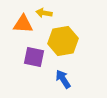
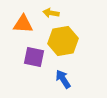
yellow arrow: moved 7 px right
